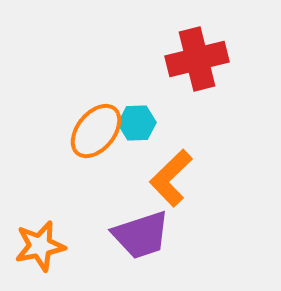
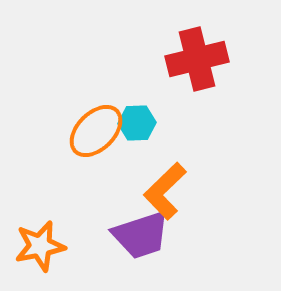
orange ellipse: rotated 6 degrees clockwise
orange L-shape: moved 6 px left, 13 px down
